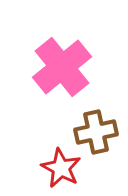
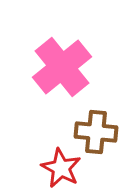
brown cross: rotated 18 degrees clockwise
